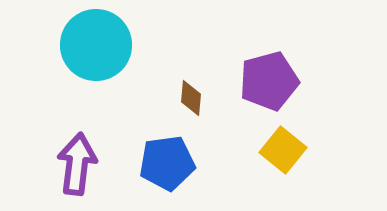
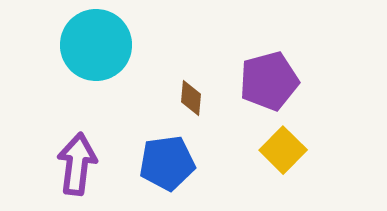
yellow square: rotated 6 degrees clockwise
